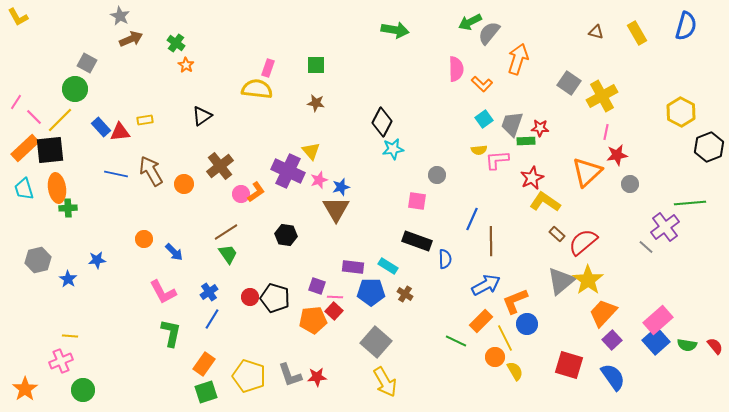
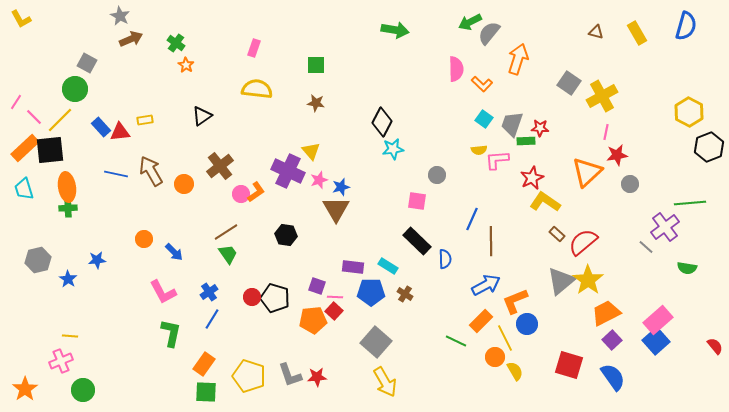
yellow L-shape at (18, 17): moved 3 px right, 2 px down
pink rectangle at (268, 68): moved 14 px left, 20 px up
yellow hexagon at (681, 112): moved 8 px right
cyan square at (484, 119): rotated 18 degrees counterclockwise
orange ellipse at (57, 188): moved 10 px right, 1 px up
black rectangle at (417, 241): rotated 24 degrees clockwise
red circle at (250, 297): moved 2 px right
orange trapezoid at (603, 313): moved 3 px right; rotated 20 degrees clockwise
green semicircle at (687, 345): moved 77 px up
green square at (206, 392): rotated 20 degrees clockwise
